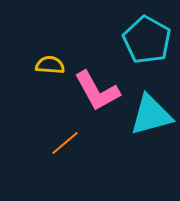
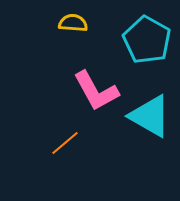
yellow semicircle: moved 23 px right, 42 px up
pink L-shape: moved 1 px left
cyan triangle: moved 1 px left, 1 px down; rotated 45 degrees clockwise
